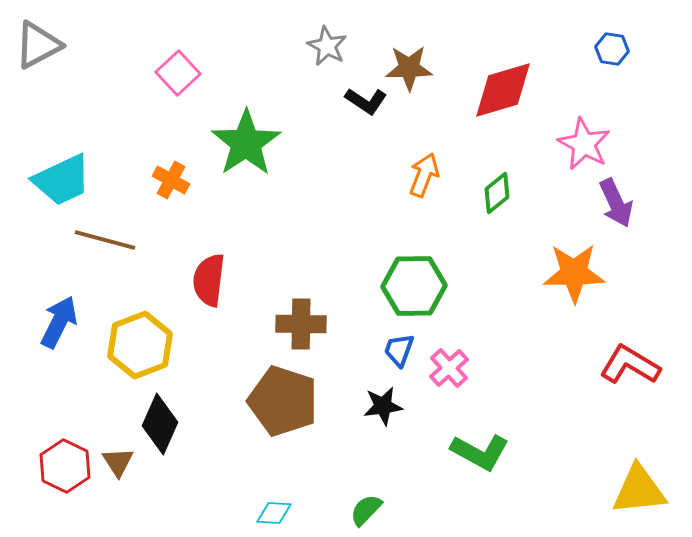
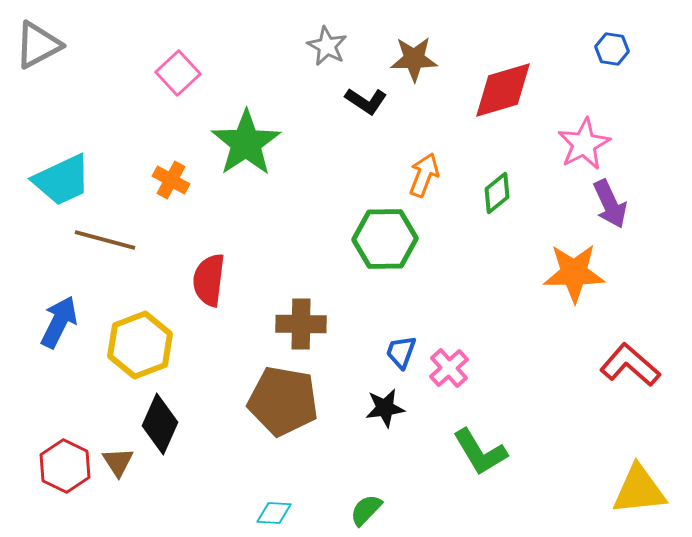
brown star: moved 5 px right, 9 px up
pink star: rotated 16 degrees clockwise
purple arrow: moved 6 px left, 1 px down
green hexagon: moved 29 px left, 47 px up
blue trapezoid: moved 2 px right, 2 px down
red L-shape: rotated 10 degrees clockwise
brown pentagon: rotated 8 degrees counterclockwise
black star: moved 2 px right, 2 px down
green L-shape: rotated 30 degrees clockwise
